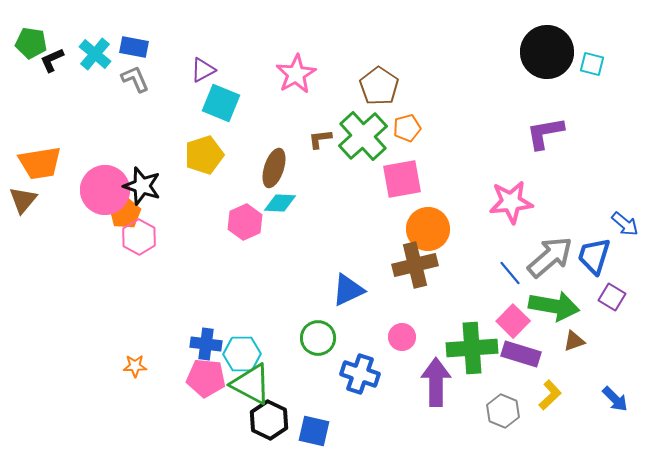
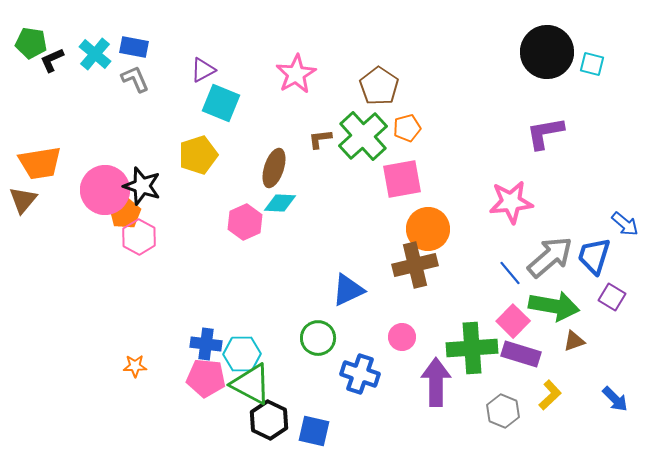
yellow pentagon at (204, 155): moved 6 px left
